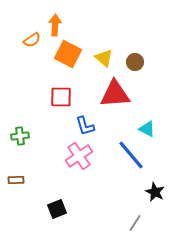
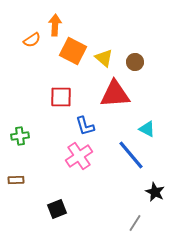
orange square: moved 5 px right, 3 px up
